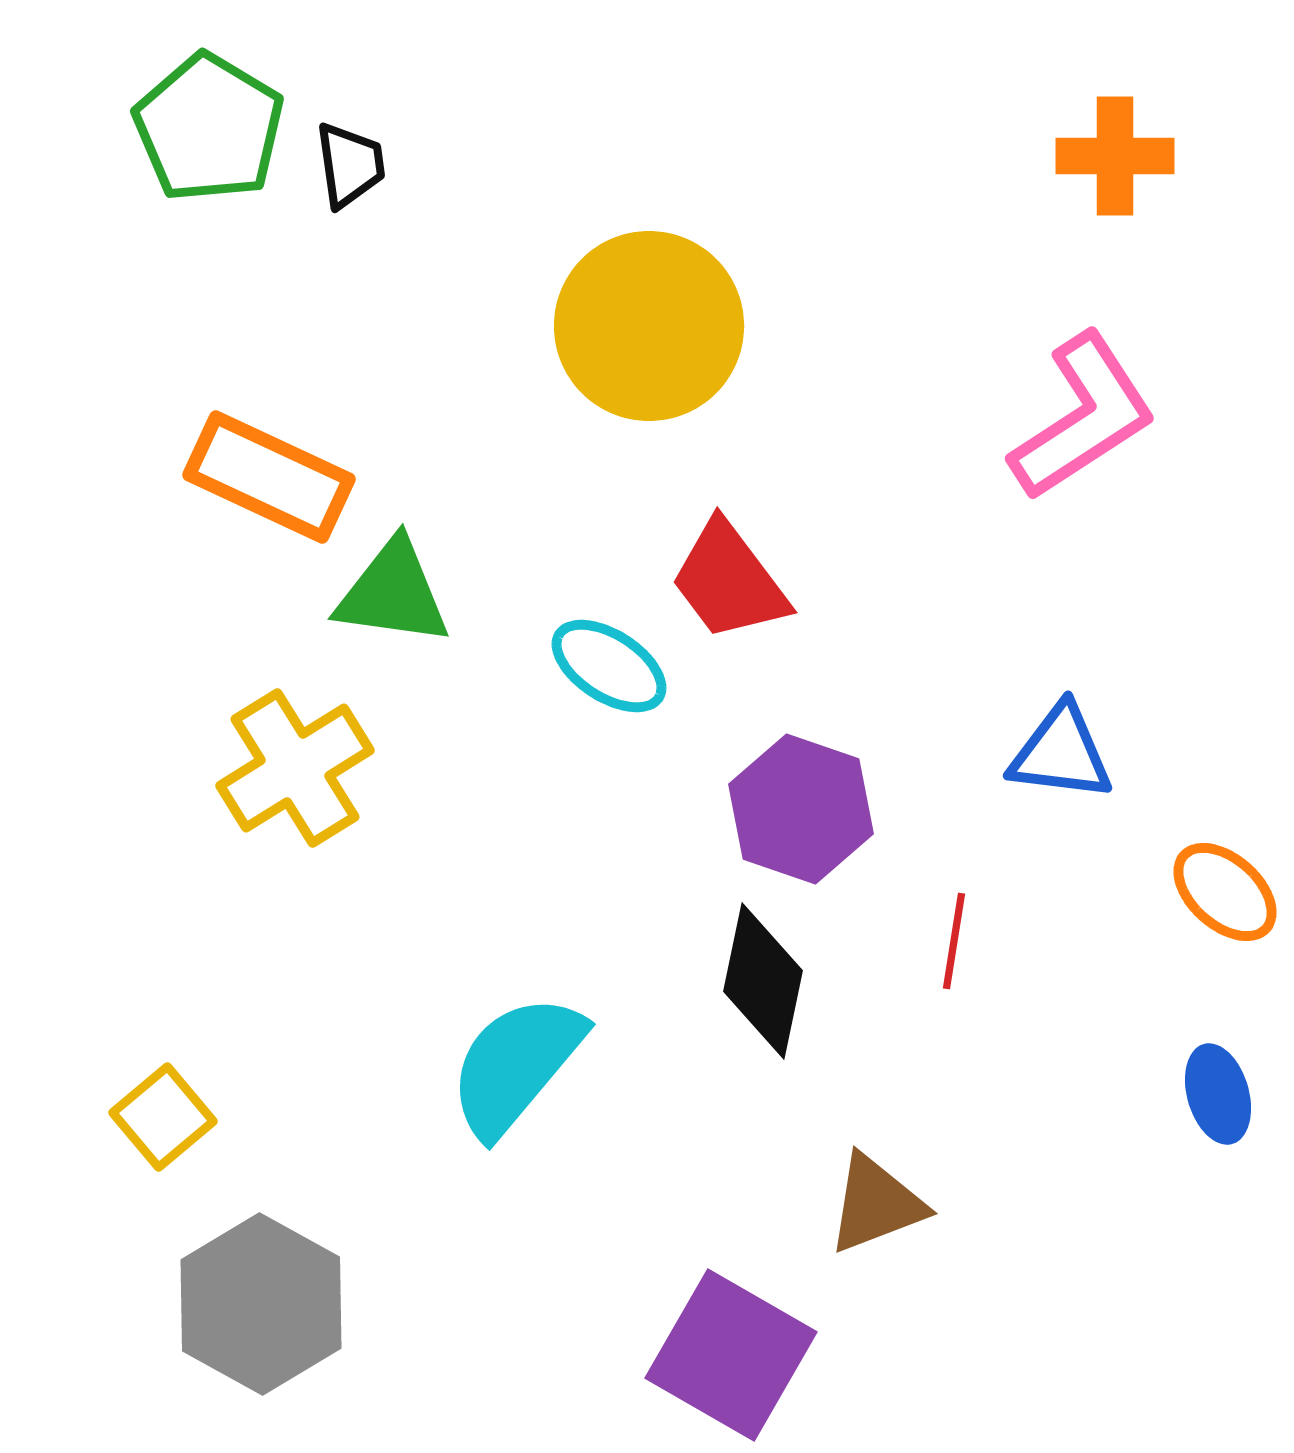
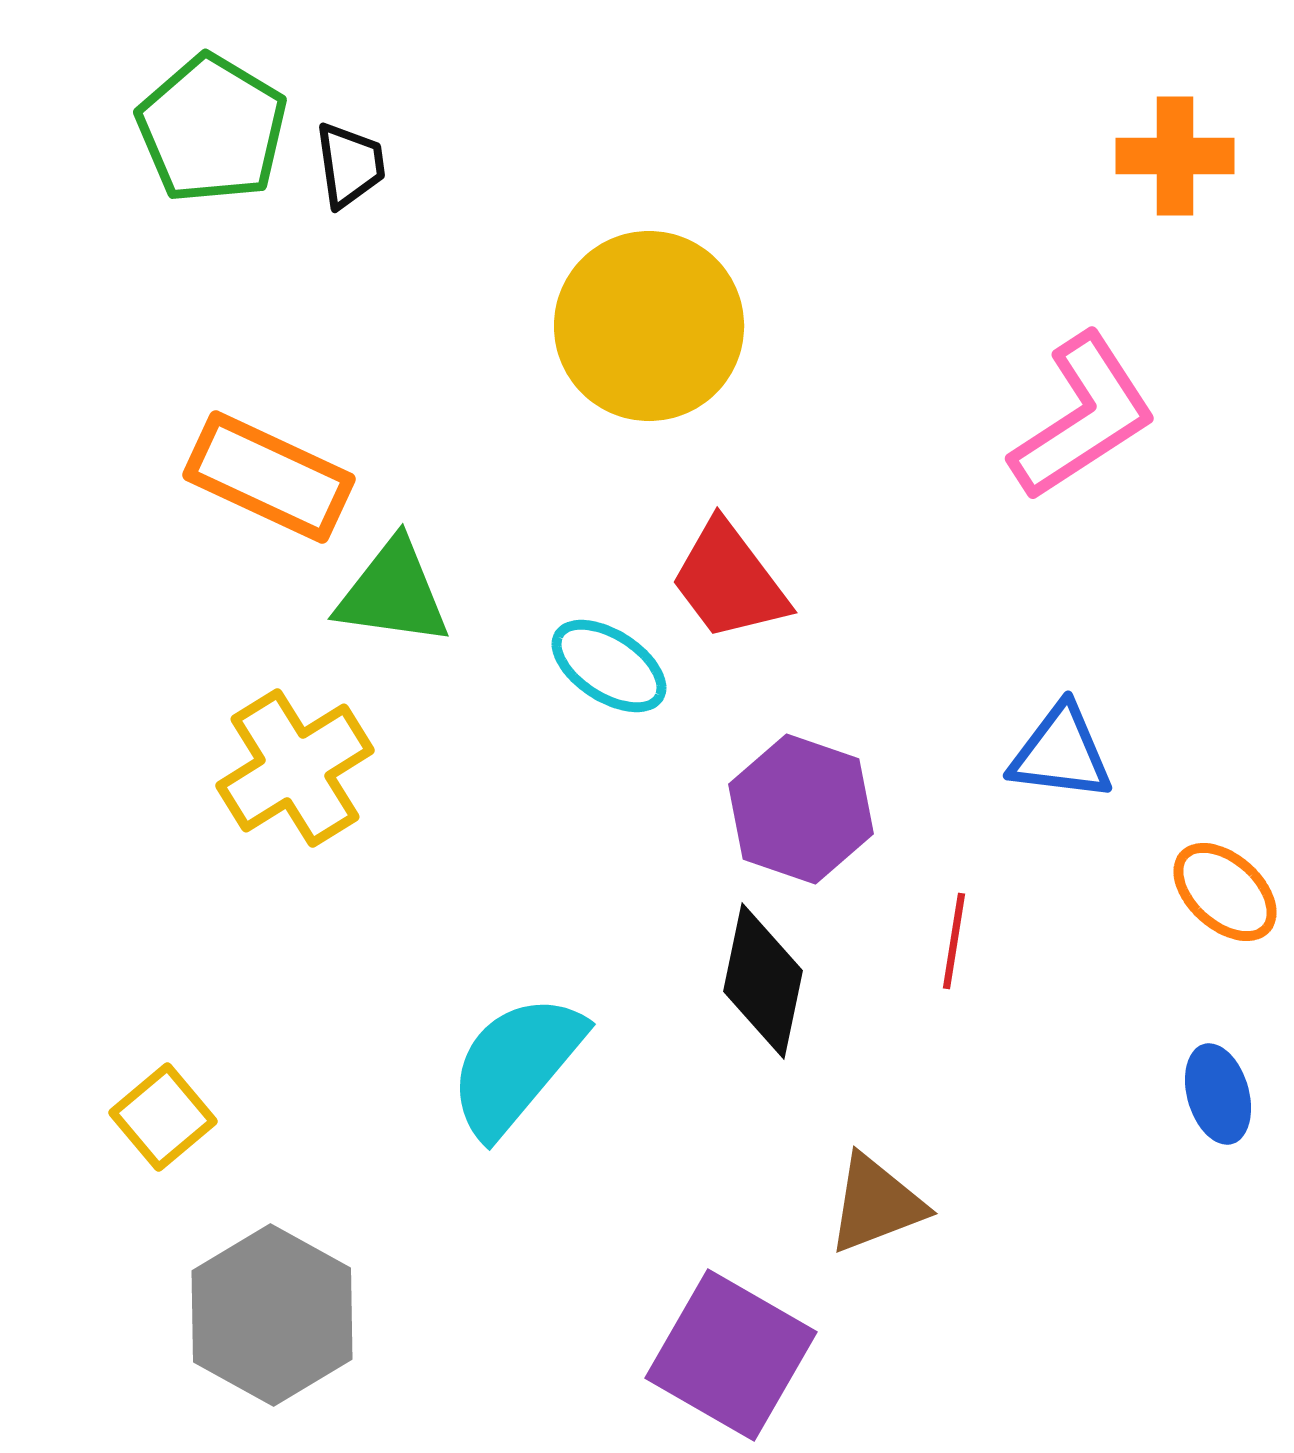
green pentagon: moved 3 px right, 1 px down
orange cross: moved 60 px right
gray hexagon: moved 11 px right, 11 px down
